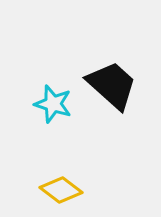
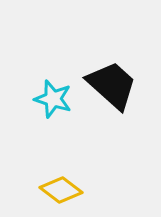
cyan star: moved 5 px up
